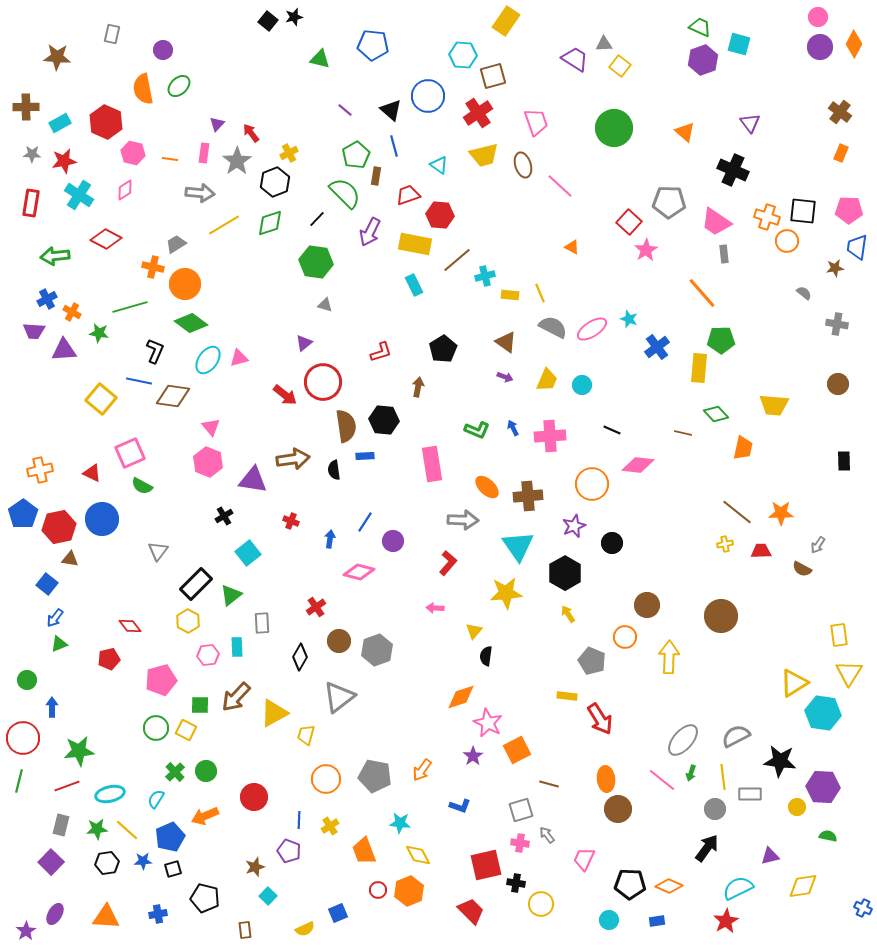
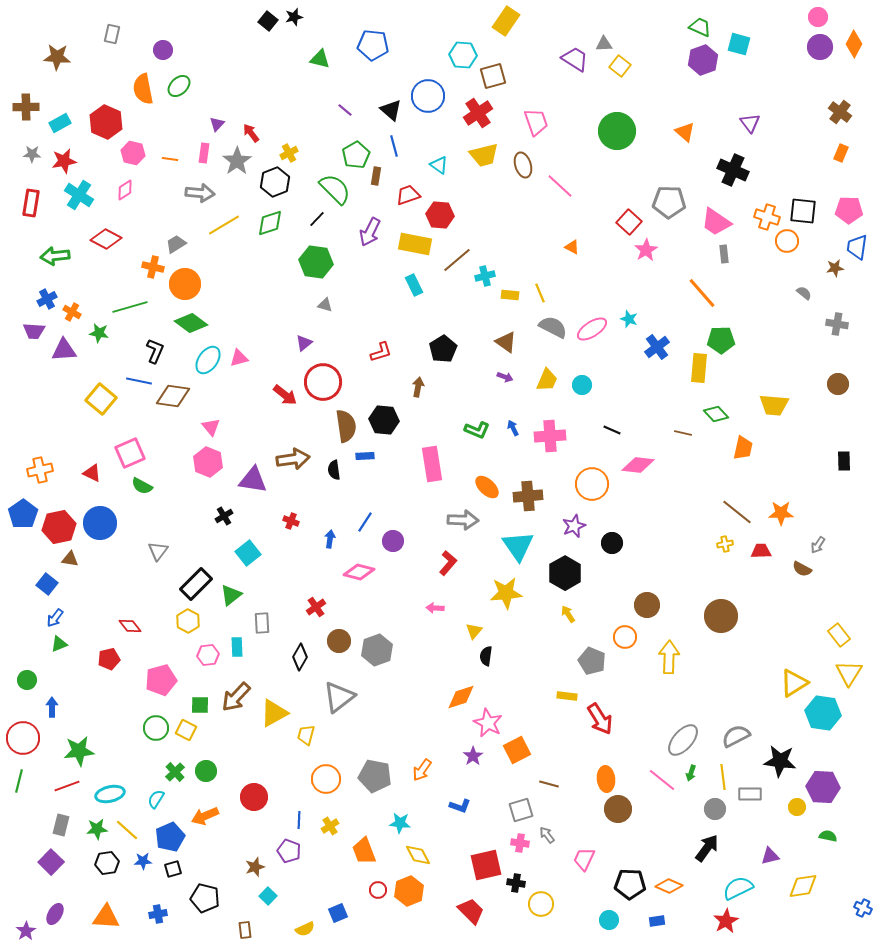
green circle at (614, 128): moved 3 px right, 3 px down
green semicircle at (345, 193): moved 10 px left, 4 px up
blue circle at (102, 519): moved 2 px left, 4 px down
yellow rectangle at (839, 635): rotated 30 degrees counterclockwise
